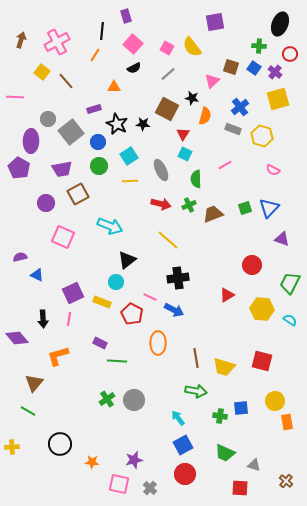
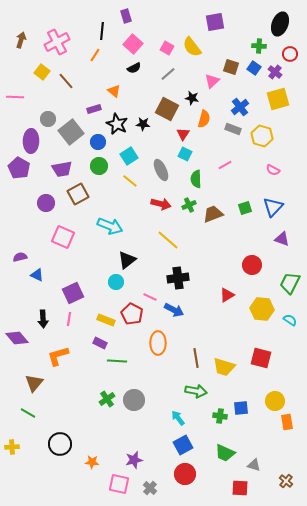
orange triangle at (114, 87): moved 4 px down; rotated 40 degrees clockwise
orange semicircle at (205, 116): moved 1 px left, 3 px down
yellow line at (130, 181): rotated 42 degrees clockwise
blue triangle at (269, 208): moved 4 px right, 1 px up
yellow rectangle at (102, 302): moved 4 px right, 18 px down
red square at (262, 361): moved 1 px left, 3 px up
green line at (28, 411): moved 2 px down
